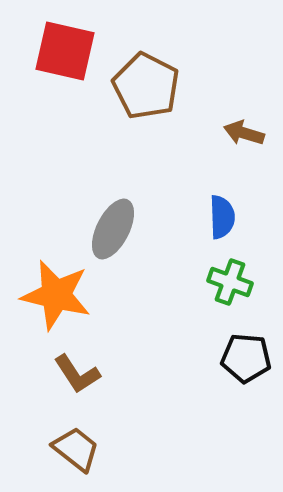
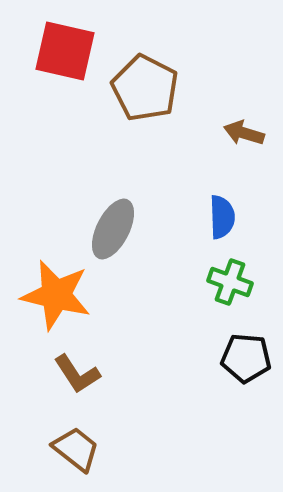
brown pentagon: moved 1 px left, 2 px down
